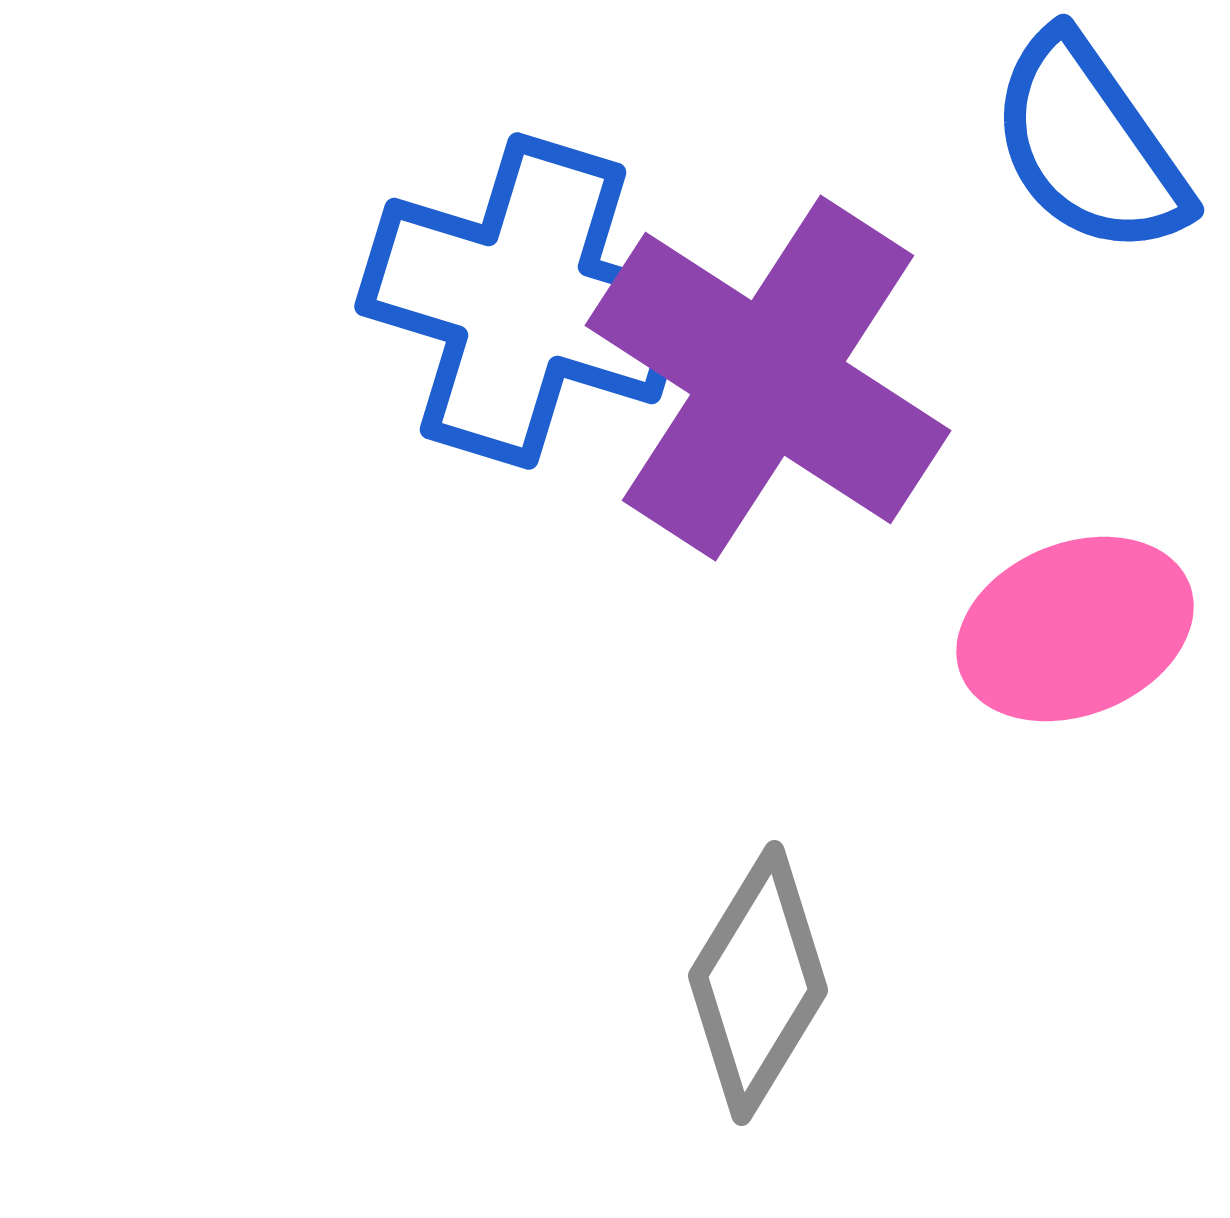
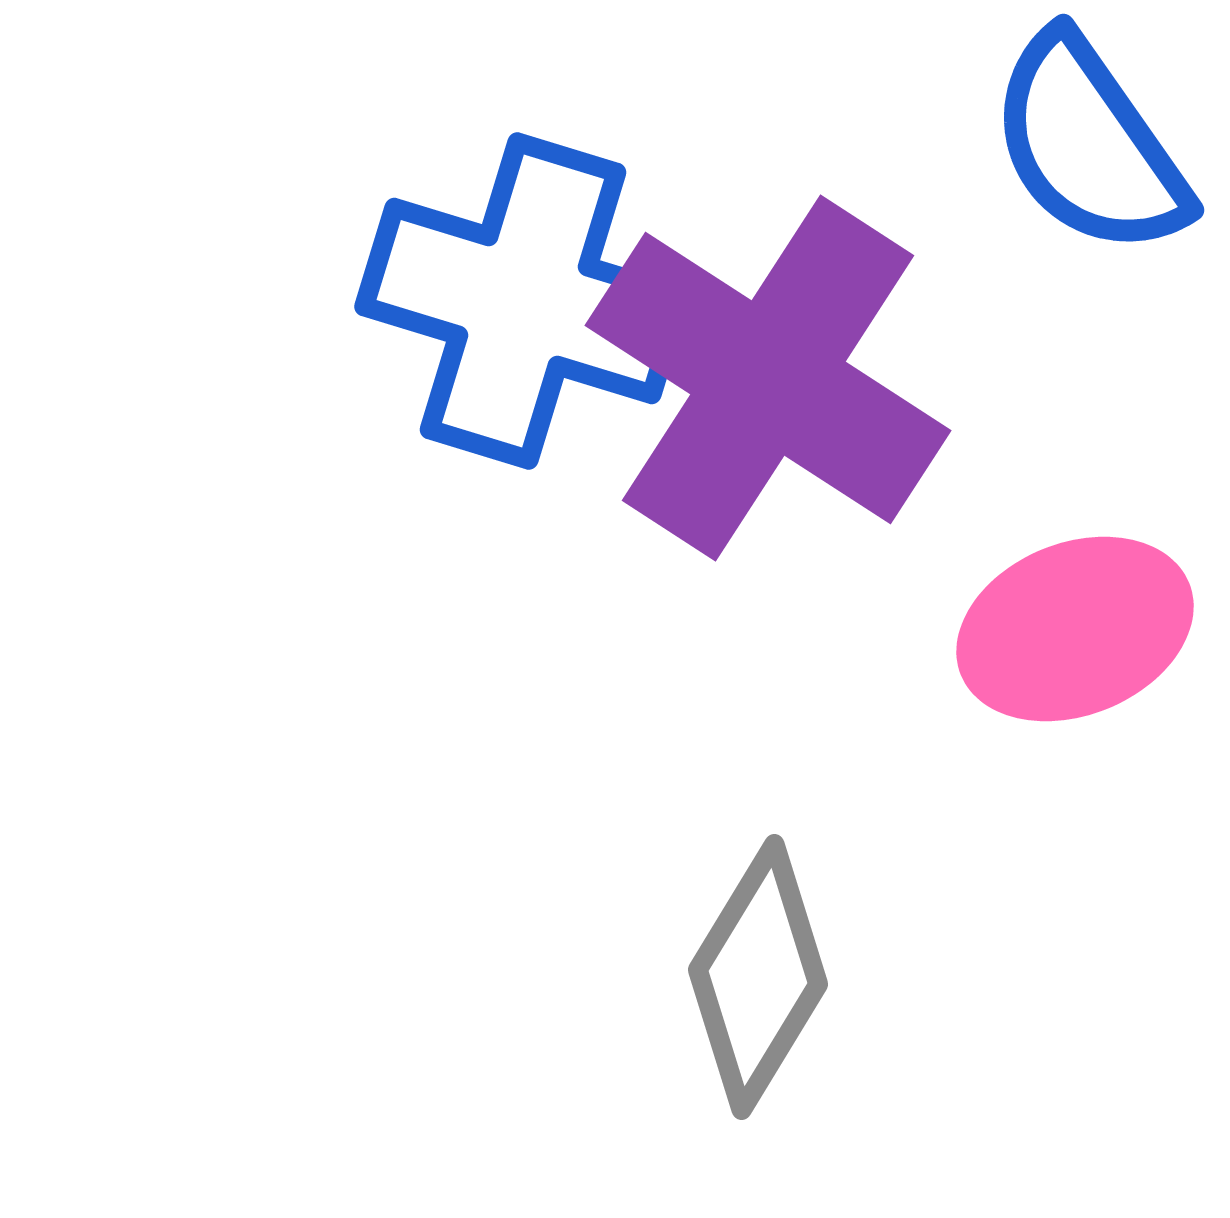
gray diamond: moved 6 px up
